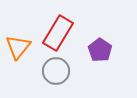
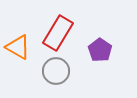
orange triangle: rotated 40 degrees counterclockwise
